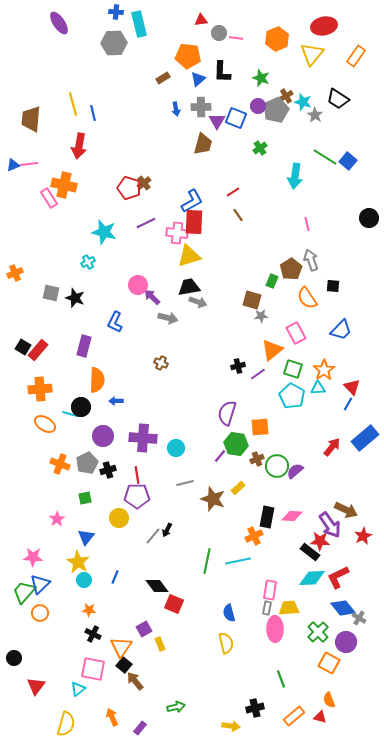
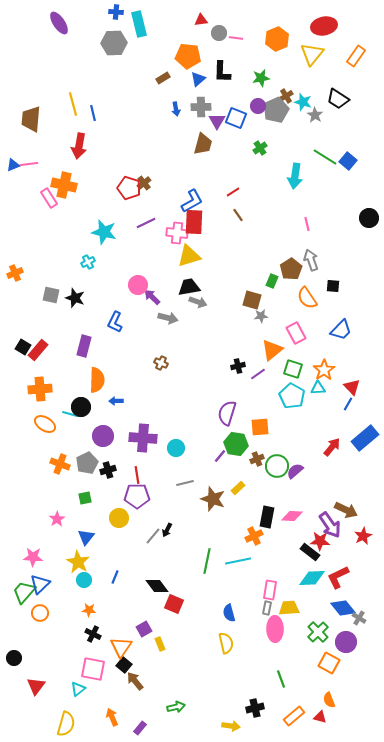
green star at (261, 78): rotated 30 degrees counterclockwise
gray square at (51, 293): moved 2 px down
